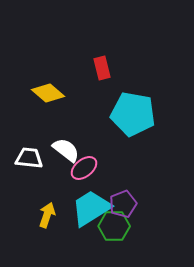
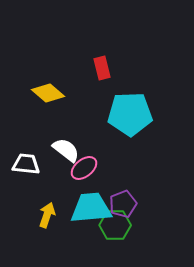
cyan pentagon: moved 3 px left; rotated 12 degrees counterclockwise
white trapezoid: moved 3 px left, 6 px down
cyan trapezoid: rotated 27 degrees clockwise
green hexagon: moved 1 px right, 1 px up
